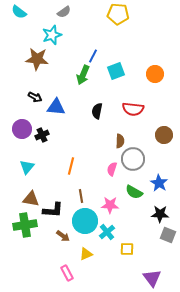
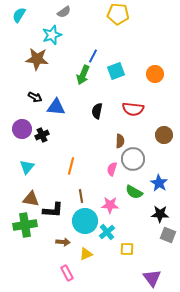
cyan semicircle: moved 3 px down; rotated 84 degrees clockwise
brown arrow: moved 6 px down; rotated 32 degrees counterclockwise
